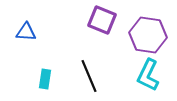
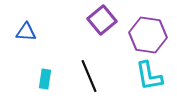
purple square: rotated 28 degrees clockwise
cyan L-shape: moved 1 px right, 1 px down; rotated 36 degrees counterclockwise
